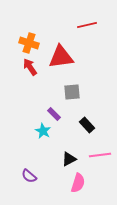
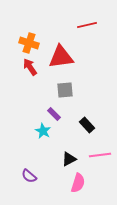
gray square: moved 7 px left, 2 px up
